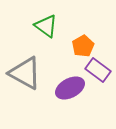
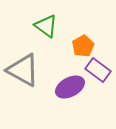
gray triangle: moved 2 px left, 3 px up
purple ellipse: moved 1 px up
